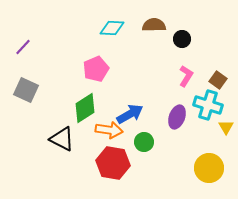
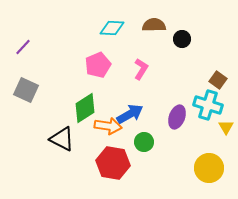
pink pentagon: moved 2 px right, 4 px up
pink L-shape: moved 45 px left, 7 px up
orange arrow: moved 1 px left, 4 px up
